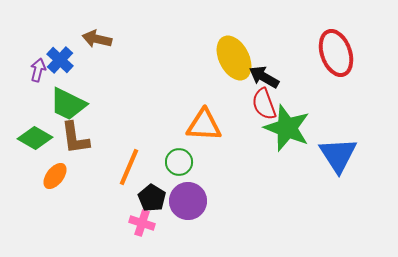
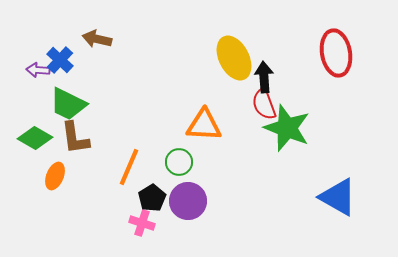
red ellipse: rotated 9 degrees clockwise
purple arrow: rotated 100 degrees counterclockwise
black arrow: rotated 56 degrees clockwise
blue triangle: moved 42 px down; rotated 27 degrees counterclockwise
orange ellipse: rotated 16 degrees counterclockwise
black pentagon: rotated 8 degrees clockwise
